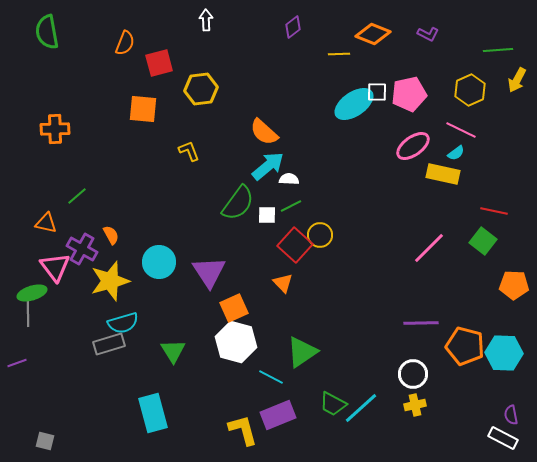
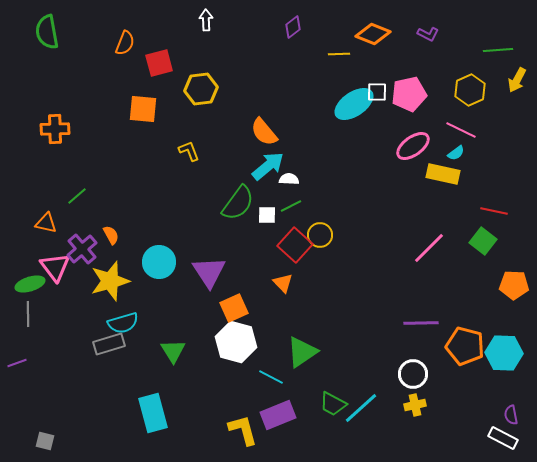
orange semicircle at (264, 132): rotated 8 degrees clockwise
purple cross at (82, 249): rotated 20 degrees clockwise
green ellipse at (32, 293): moved 2 px left, 9 px up
